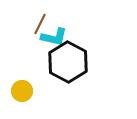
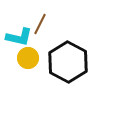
cyan L-shape: moved 35 px left
yellow circle: moved 6 px right, 33 px up
